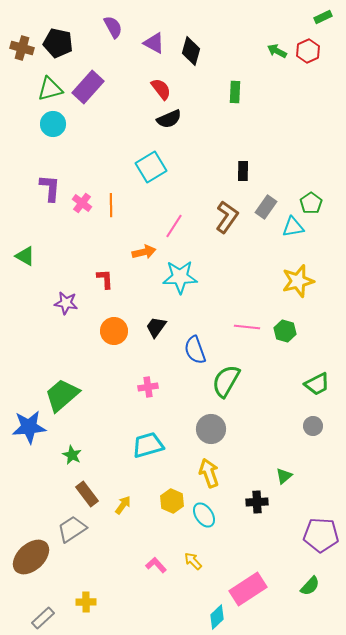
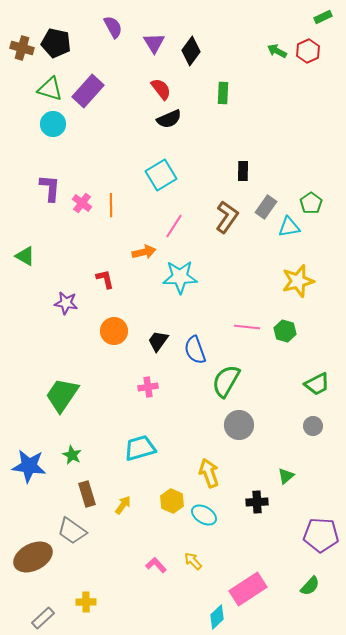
black pentagon at (58, 43): moved 2 px left
purple triangle at (154, 43): rotated 30 degrees clockwise
black diamond at (191, 51): rotated 20 degrees clockwise
purple rectangle at (88, 87): moved 4 px down
green triangle at (50, 89): rotated 32 degrees clockwise
green rectangle at (235, 92): moved 12 px left, 1 px down
cyan square at (151, 167): moved 10 px right, 8 px down
cyan triangle at (293, 227): moved 4 px left
red L-shape at (105, 279): rotated 10 degrees counterclockwise
black trapezoid at (156, 327): moved 2 px right, 14 px down
green trapezoid at (62, 395): rotated 15 degrees counterclockwise
blue star at (29, 427): moved 39 px down; rotated 12 degrees clockwise
gray circle at (211, 429): moved 28 px right, 4 px up
cyan trapezoid at (148, 445): moved 8 px left, 3 px down
green triangle at (284, 476): moved 2 px right
brown rectangle at (87, 494): rotated 20 degrees clockwise
cyan ellipse at (204, 515): rotated 25 degrees counterclockwise
gray trapezoid at (72, 529): moved 2 px down; rotated 112 degrees counterclockwise
brown ellipse at (31, 557): moved 2 px right; rotated 15 degrees clockwise
